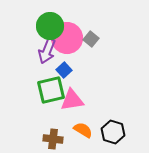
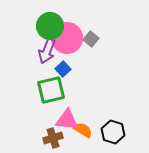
blue square: moved 1 px left, 1 px up
pink triangle: moved 5 px left, 20 px down; rotated 15 degrees clockwise
brown cross: moved 1 px up; rotated 24 degrees counterclockwise
